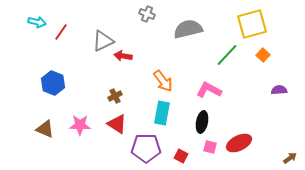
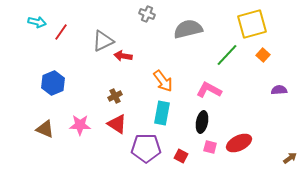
blue hexagon: rotated 15 degrees clockwise
